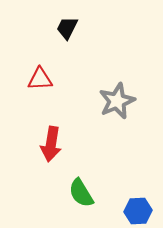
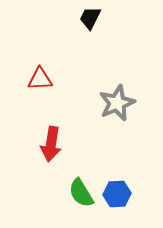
black trapezoid: moved 23 px right, 10 px up
gray star: moved 2 px down
blue hexagon: moved 21 px left, 17 px up
